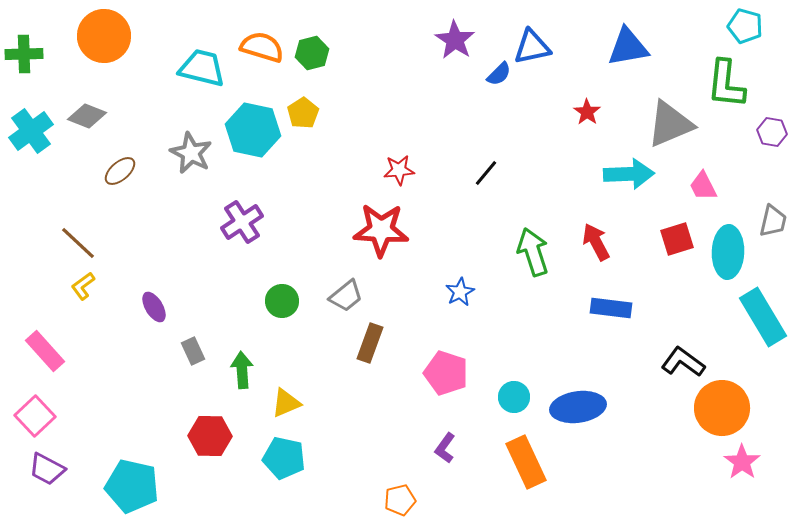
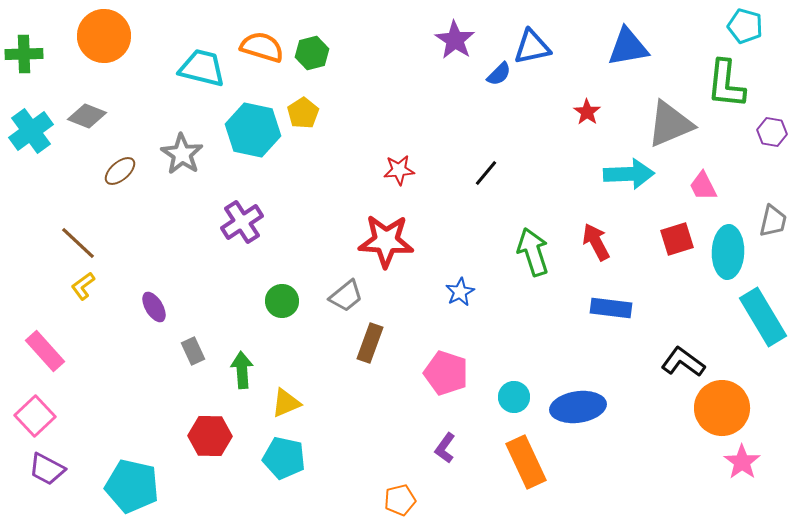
gray star at (191, 153): moved 9 px left, 1 px down; rotated 6 degrees clockwise
red star at (381, 230): moved 5 px right, 11 px down
